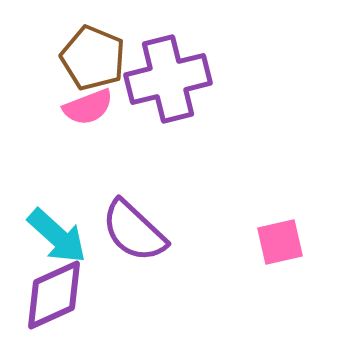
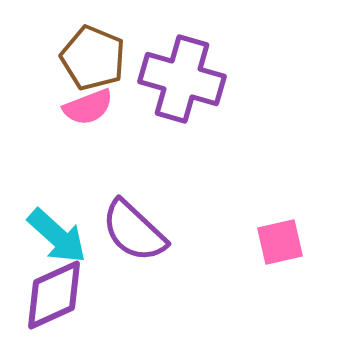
purple cross: moved 14 px right; rotated 30 degrees clockwise
